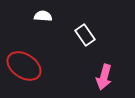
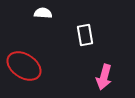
white semicircle: moved 3 px up
white rectangle: rotated 25 degrees clockwise
